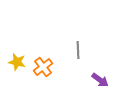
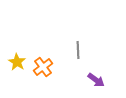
yellow star: rotated 18 degrees clockwise
purple arrow: moved 4 px left
